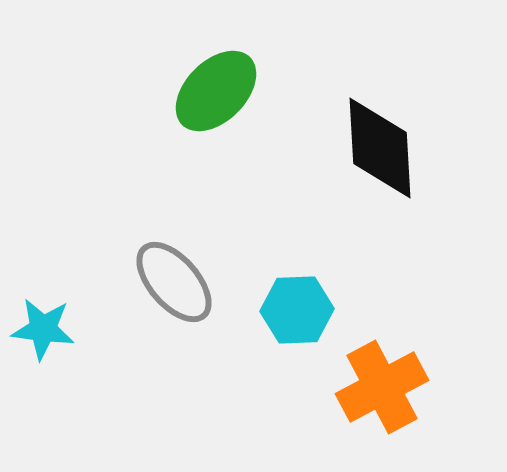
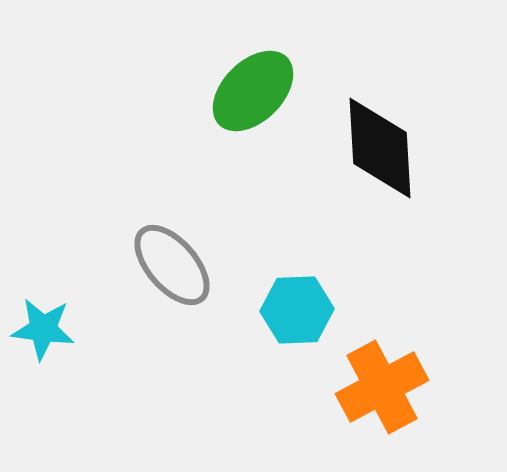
green ellipse: moved 37 px right
gray ellipse: moved 2 px left, 17 px up
